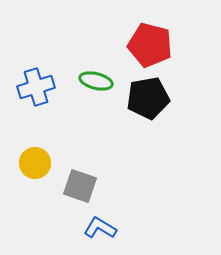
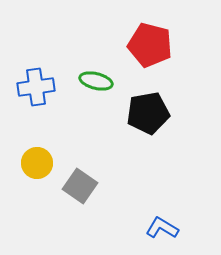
blue cross: rotated 9 degrees clockwise
black pentagon: moved 15 px down
yellow circle: moved 2 px right
gray square: rotated 16 degrees clockwise
blue L-shape: moved 62 px right
